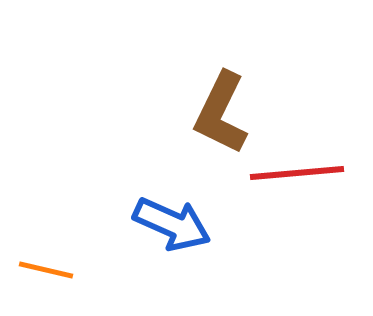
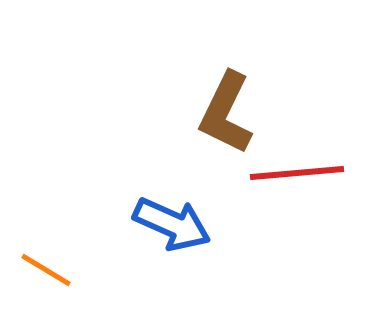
brown L-shape: moved 5 px right
orange line: rotated 18 degrees clockwise
